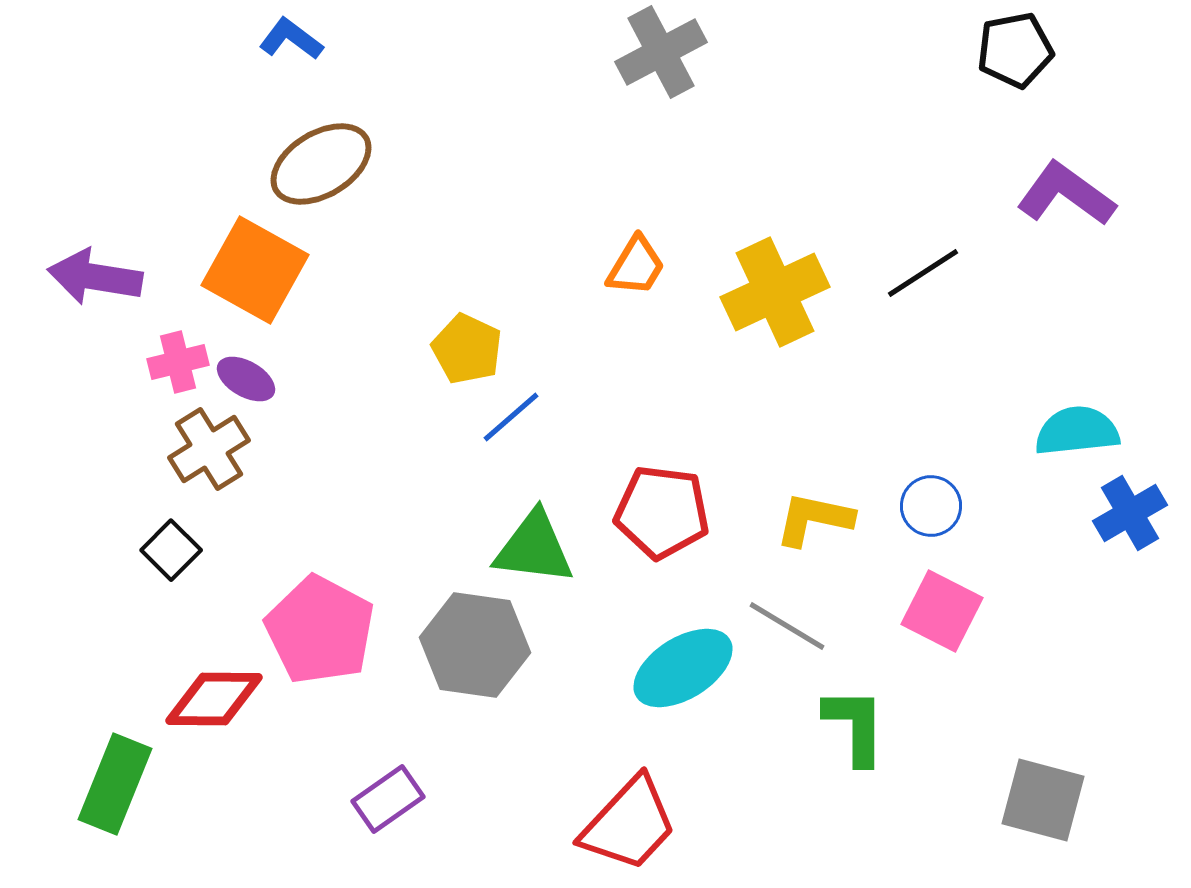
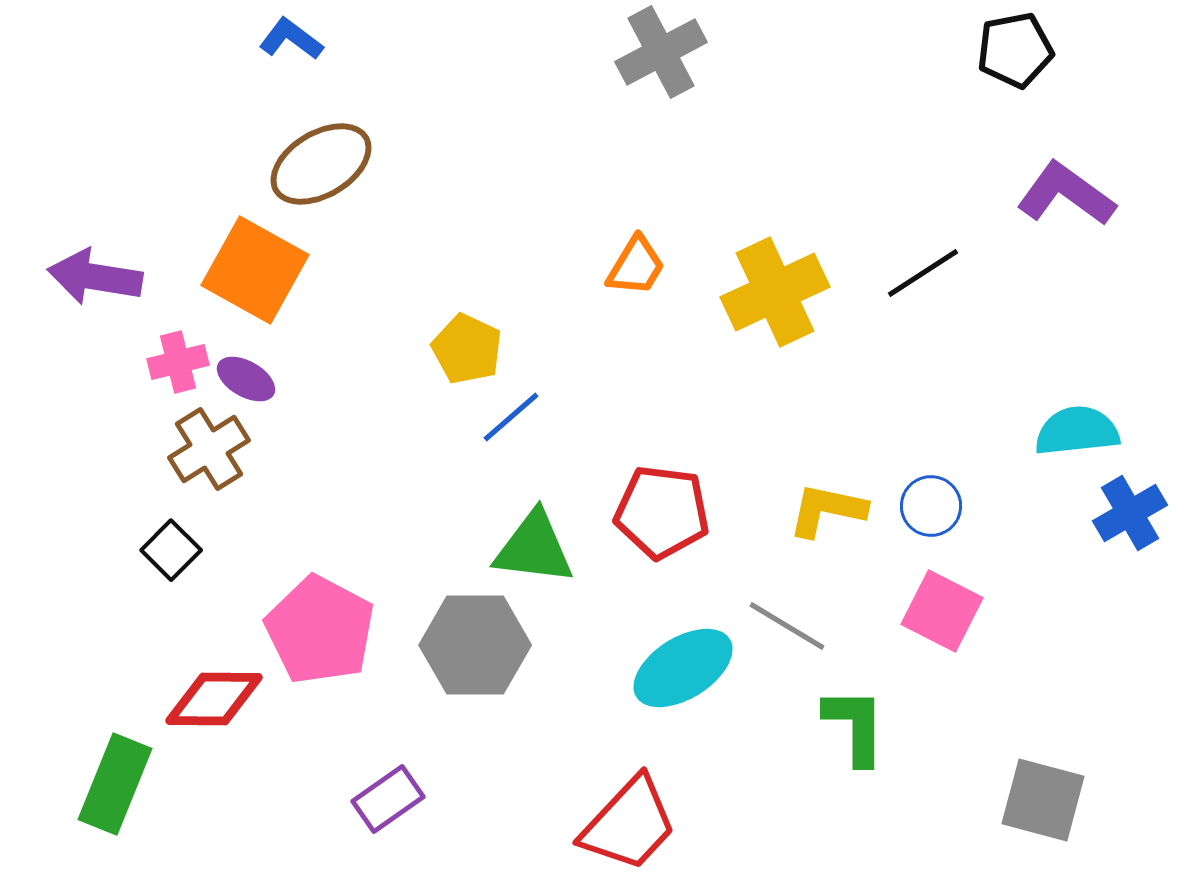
yellow L-shape: moved 13 px right, 9 px up
gray hexagon: rotated 8 degrees counterclockwise
